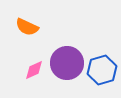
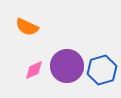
purple circle: moved 3 px down
